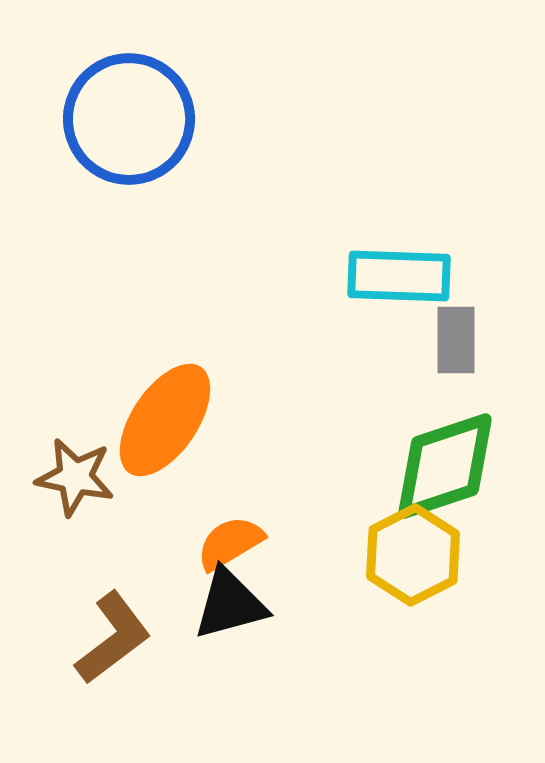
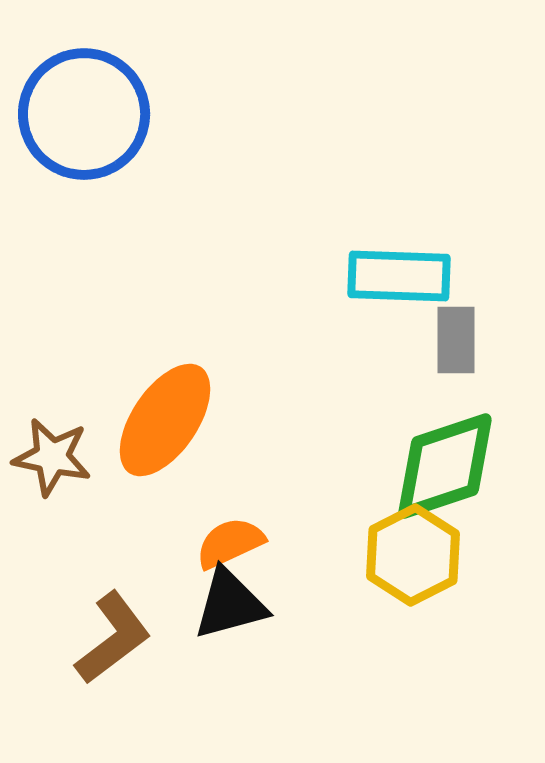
blue circle: moved 45 px left, 5 px up
brown star: moved 23 px left, 20 px up
orange semicircle: rotated 6 degrees clockwise
